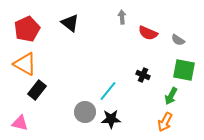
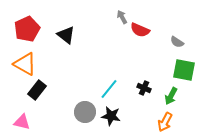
gray arrow: rotated 24 degrees counterclockwise
black triangle: moved 4 px left, 12 px down
red semicircle: moved 8 px left, 3 px up
gray semicircle: moved 1 px left, 2 px down
black cross: moved 1 px right, 13 px down
cyan line: moved 1 px right, 2 px up
black star: moved 3 px up; rotated 12 degrees clockwise
pink triangle: moved 2 px right, 1 px up
